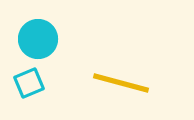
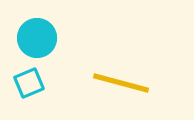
cyan circle: moved 1 px left, 1 px up
